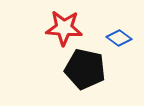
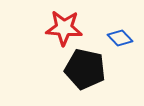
blue diamond: moved 1 px right; rotated 10 degrees clockwise
